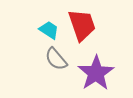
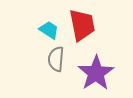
red trapezoid: rotated 8 degrees clockwise
gray semicircle: rotated 45 degrees clockwise
